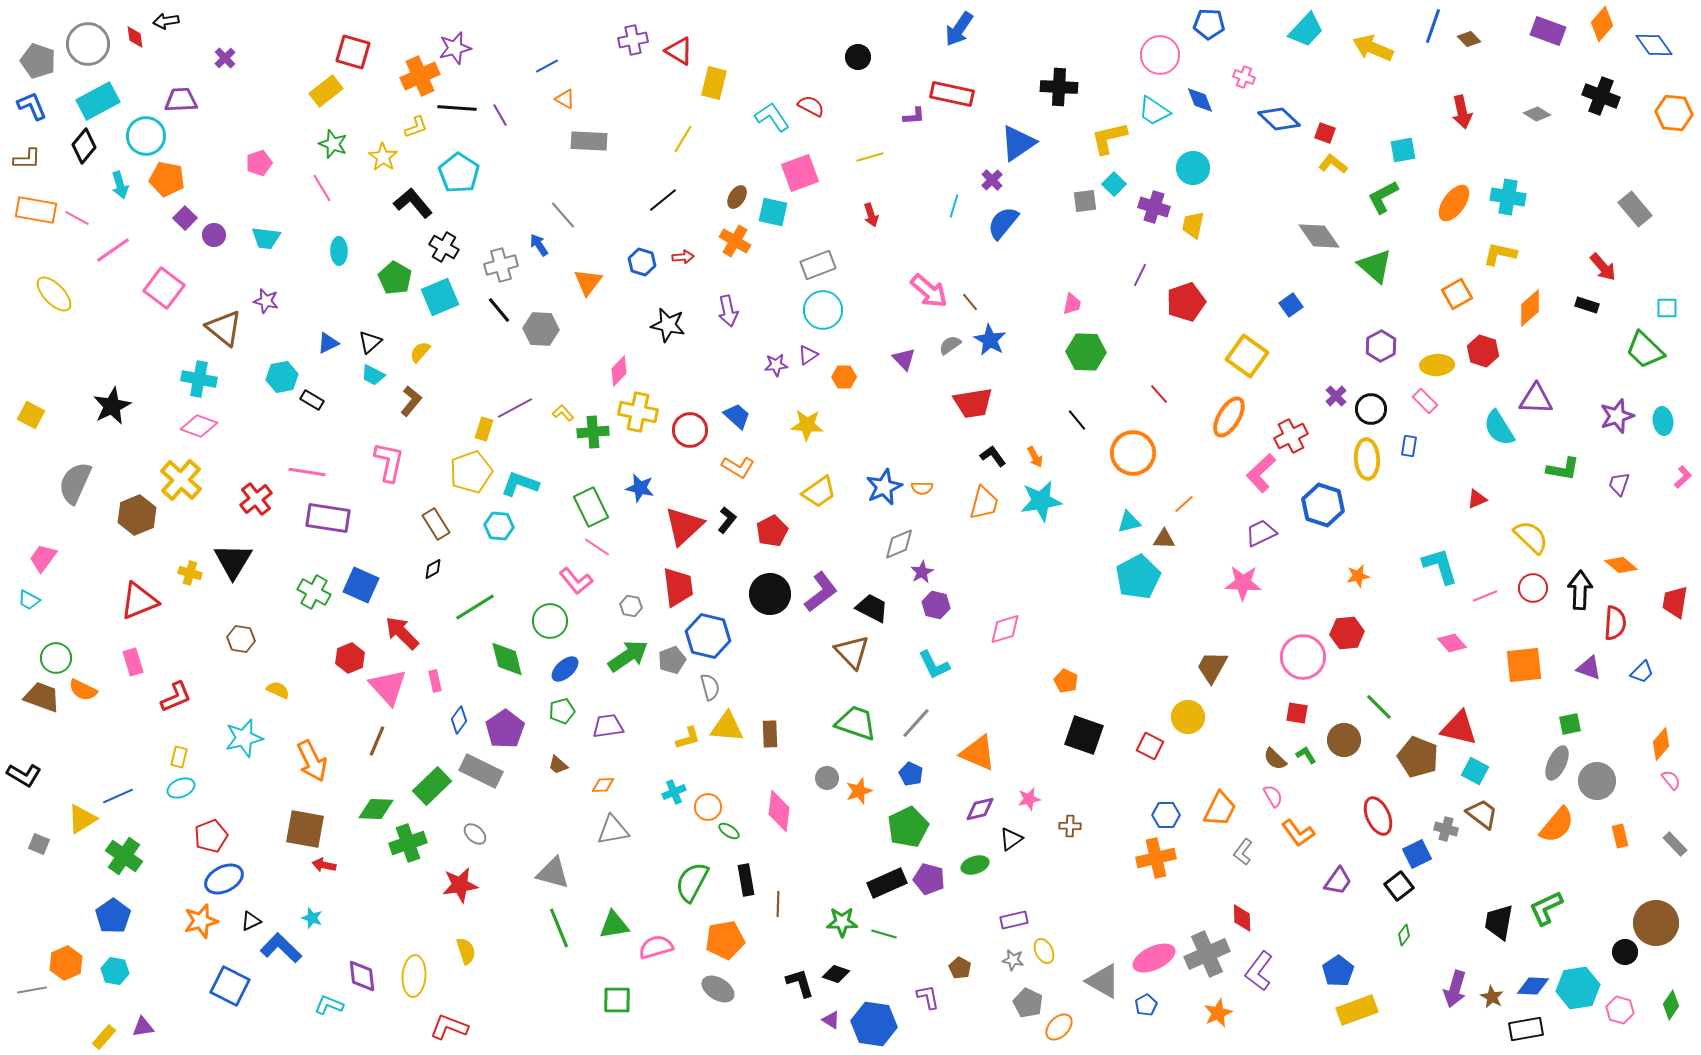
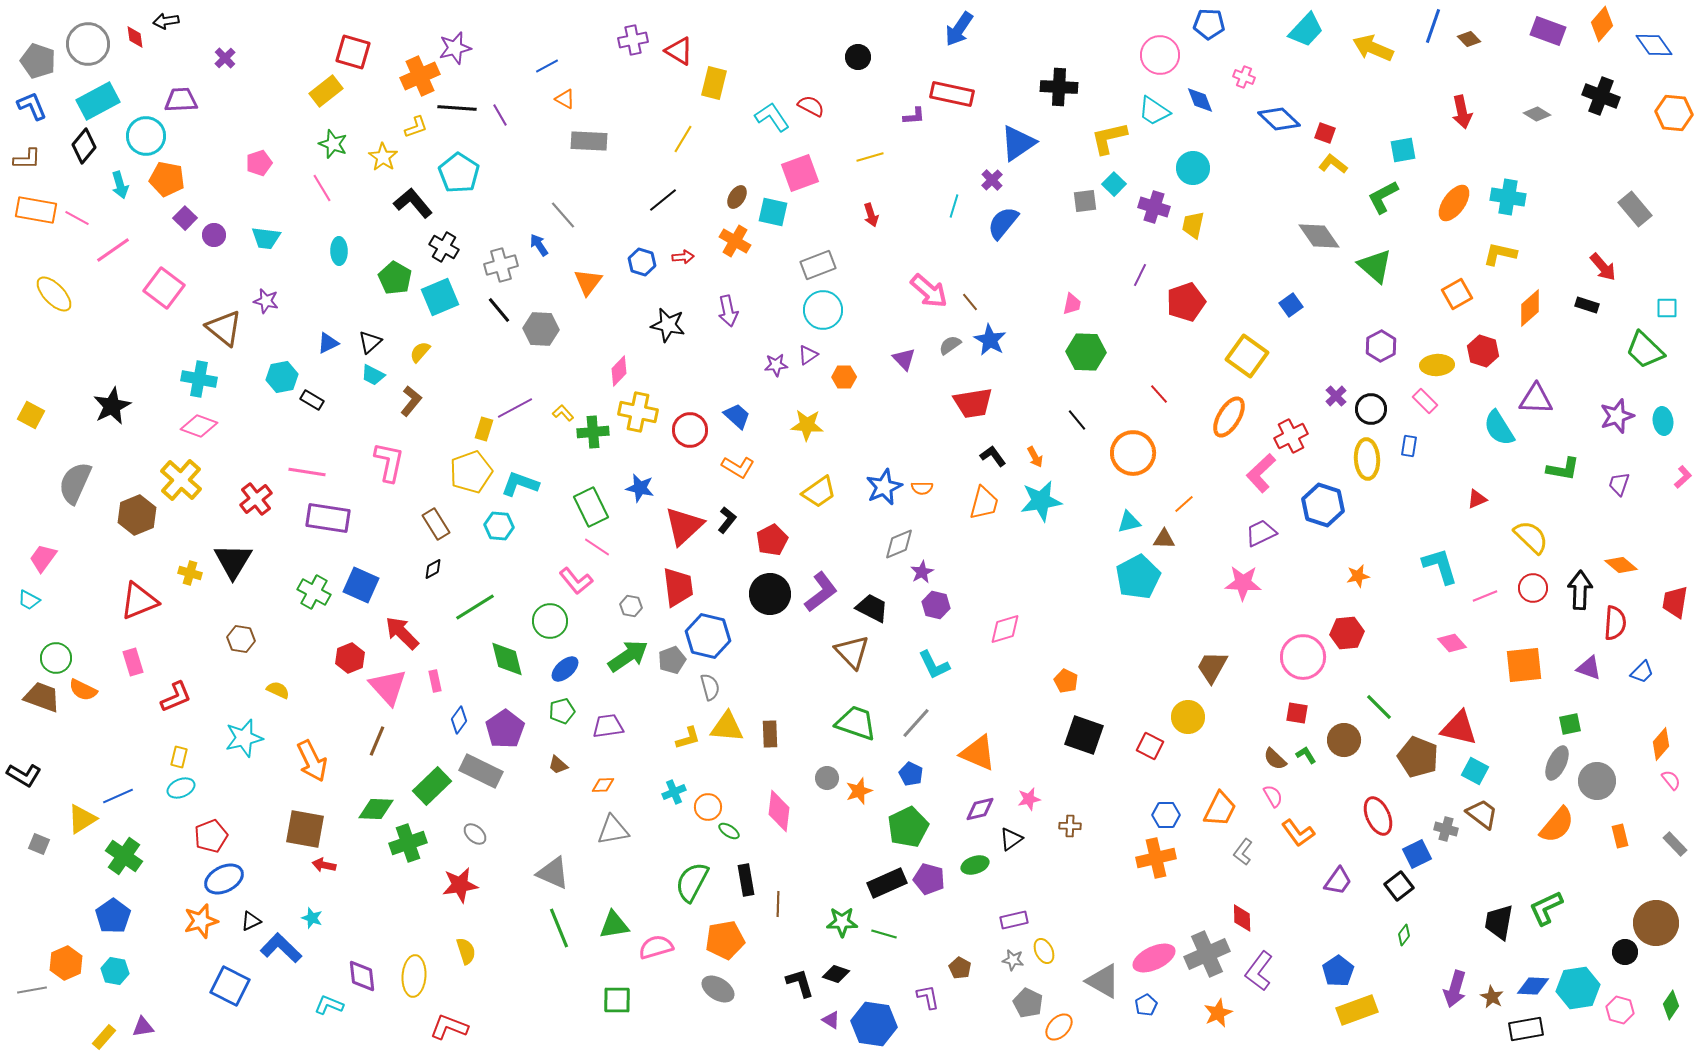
red pentagon at (772, 531): moved 9 px down
gray triangle at (553, 873): rotated 9 degrees clockwise
